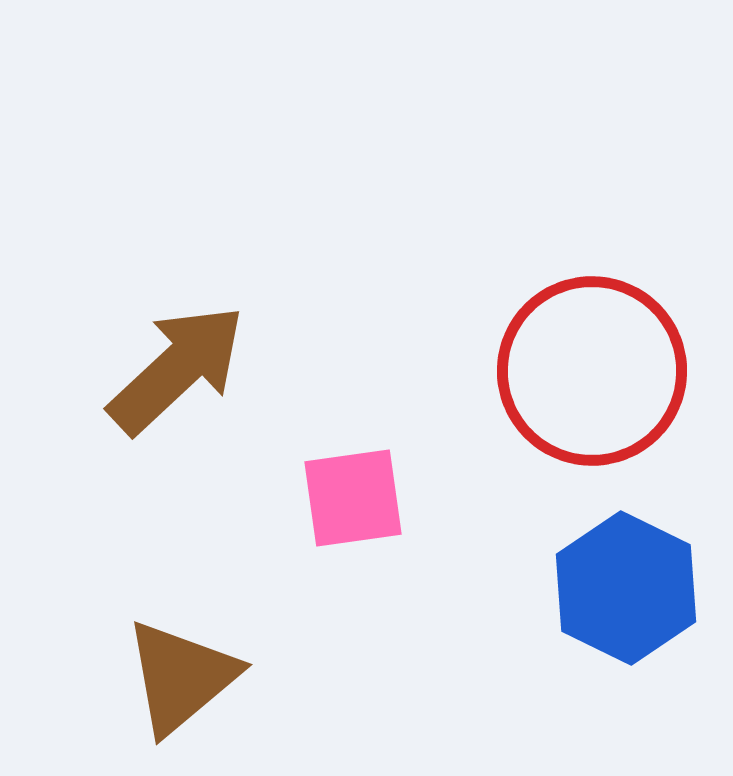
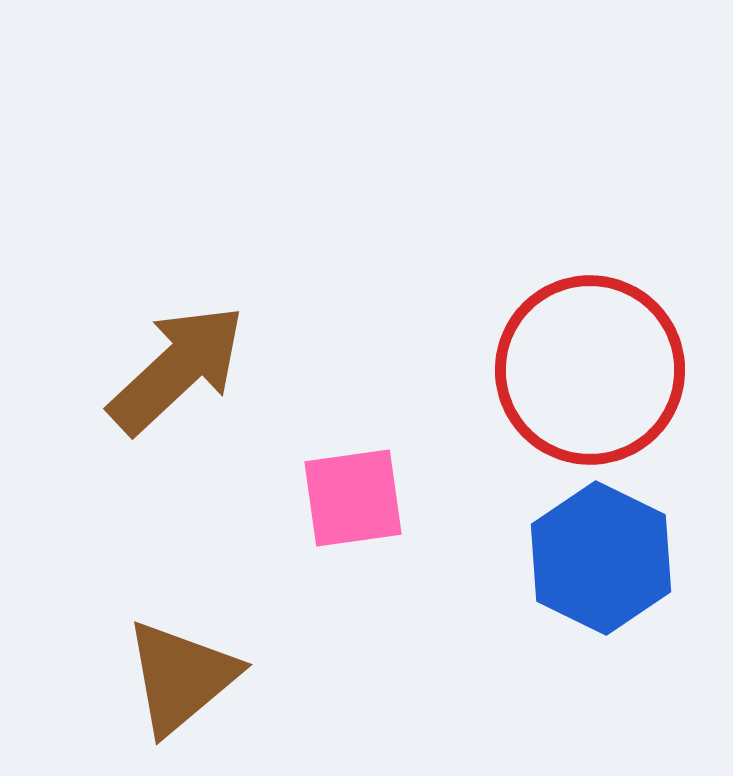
red circle: moved 2 px left, 1 px up
blue hexagon: moved 25 px left, 30 px up
